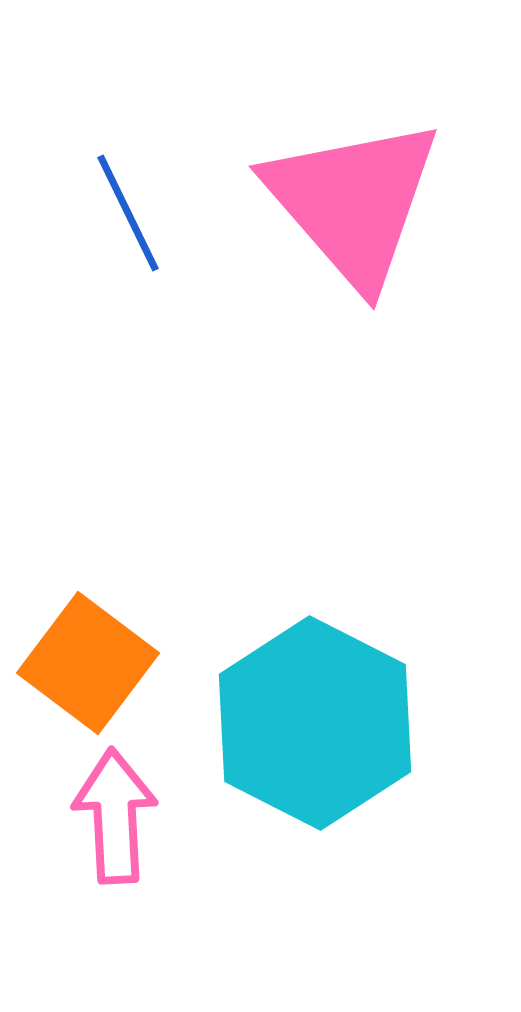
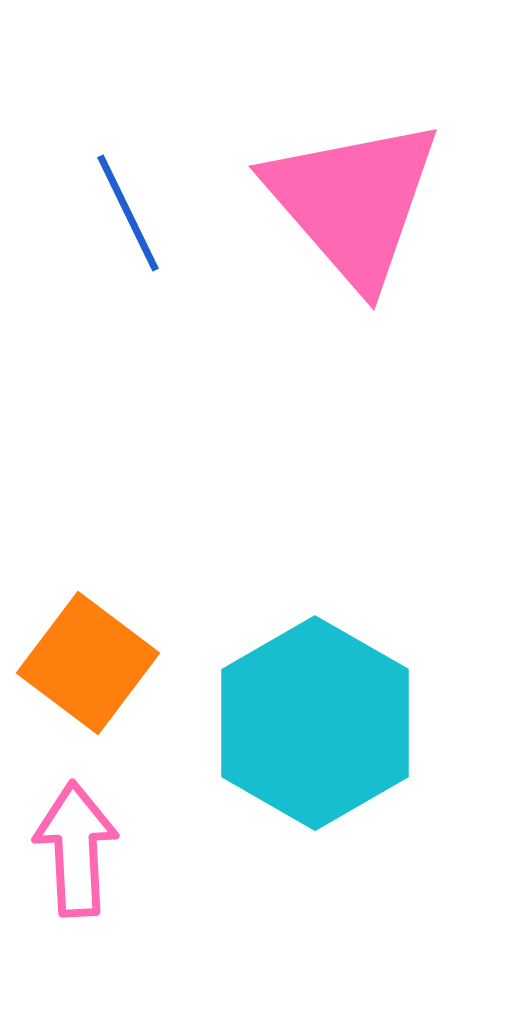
cyan hexagon: rotated 3 degrees clockwise
pink arrow: moved 39 px left, 33 px down
